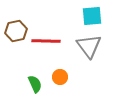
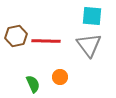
cyan square: rotated 10 degrees clockwise
brown hexagon: moved 5 px down
gray triangle: moved 1 px up
green semicircle: moved 2 px left
